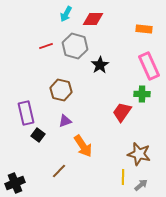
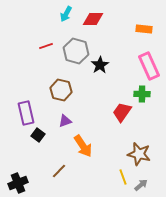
gray hexagon: moved 1 px right, 5 px down
yellow line: rotated 21 degrees counterclockwise
black cross: moved 3 px right
